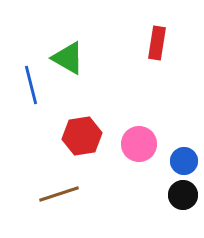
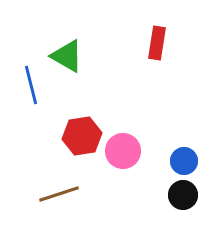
green triangle: moved 1 px left, 2 px up
pink circle: moved 16 px left, 7 px down
